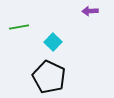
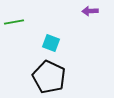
green line: moved 5 px left, 5 px up
cyan square: moved 2 px left, 1 px down; rotated 24 degrees counterclockwise
